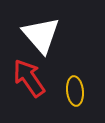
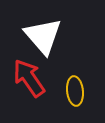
white triangle: moved 2 px right, 1 px down
